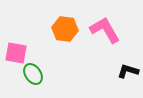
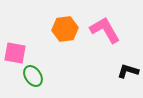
orange hexagon: rotated 15 degrees counterclockwise
pink square: moved 1 px left
green ellipse: moved 2 px down
